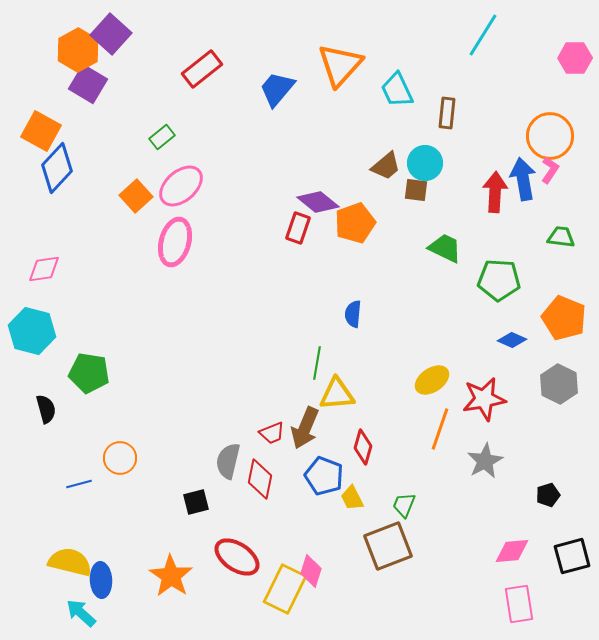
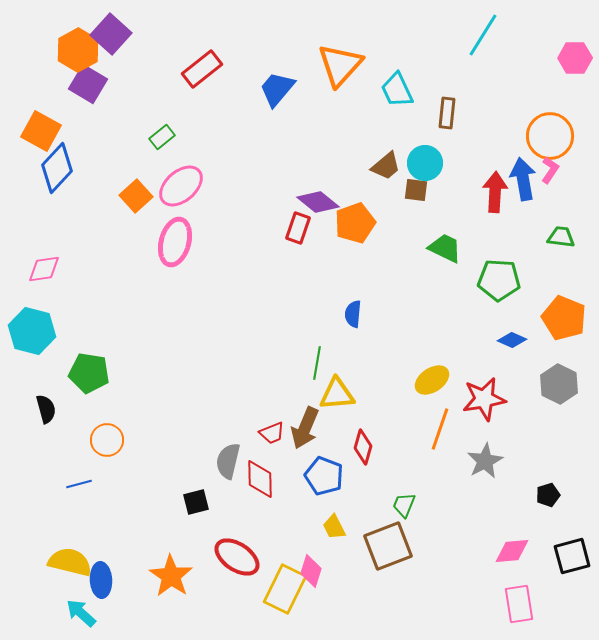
orange circle at (120, 458): moved 13 px left, 18 px up
red diamond at (260, 479): rotated 12 degrees counterclockwise
yellow trapezoid at (352, 498): moved 18 px left, 29 px down
